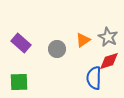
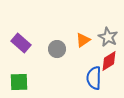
red diamond: rotated 15 degrees counterclockwise
